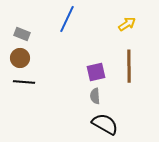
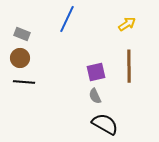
gray semicircle: rotated 21 degrees counterclockwise
